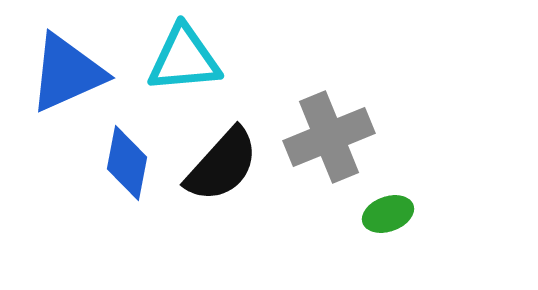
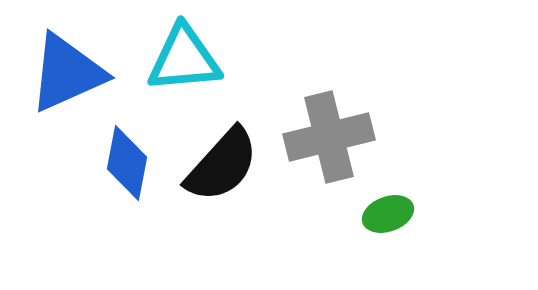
gray cross: rotated 8 degrees clockwise
